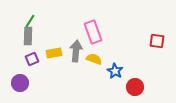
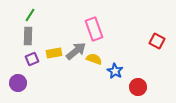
green line: moved 6 px up
pink rectangle: moved 1 px right, 3 px up
red square: rotated 21 degrees clockwise
gray arrow: rotated 45 degrees clockwise
purple circle: moved 2 px left
red circle: moved 3 px right
